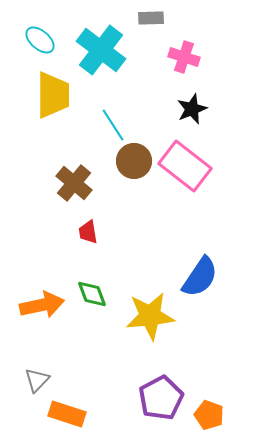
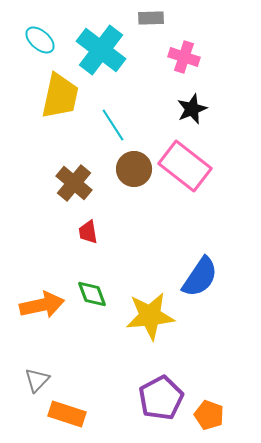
yellow trapezoid: moved 7 px right, 1 px down; rotated 12 degrees clockwise
brown circle: moved 8 px down
